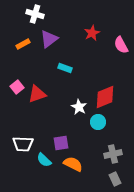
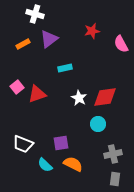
red star: moved 2 px up; rotated 14 degrees clockwise
pink semicircle: moved 1 px up
cyan rectangle: rotated 32 degrees counterclockwise
red diamond: rotated 15 degrees clockwise
white star: moved 9 px up
cyan circle: moved 2 px down
white trapezoid: rotated 20 degrees clockwise
cyan semicircle: moved 1 px right, 5 px down
gray rectangle: rotated 32 degrees clockwise
